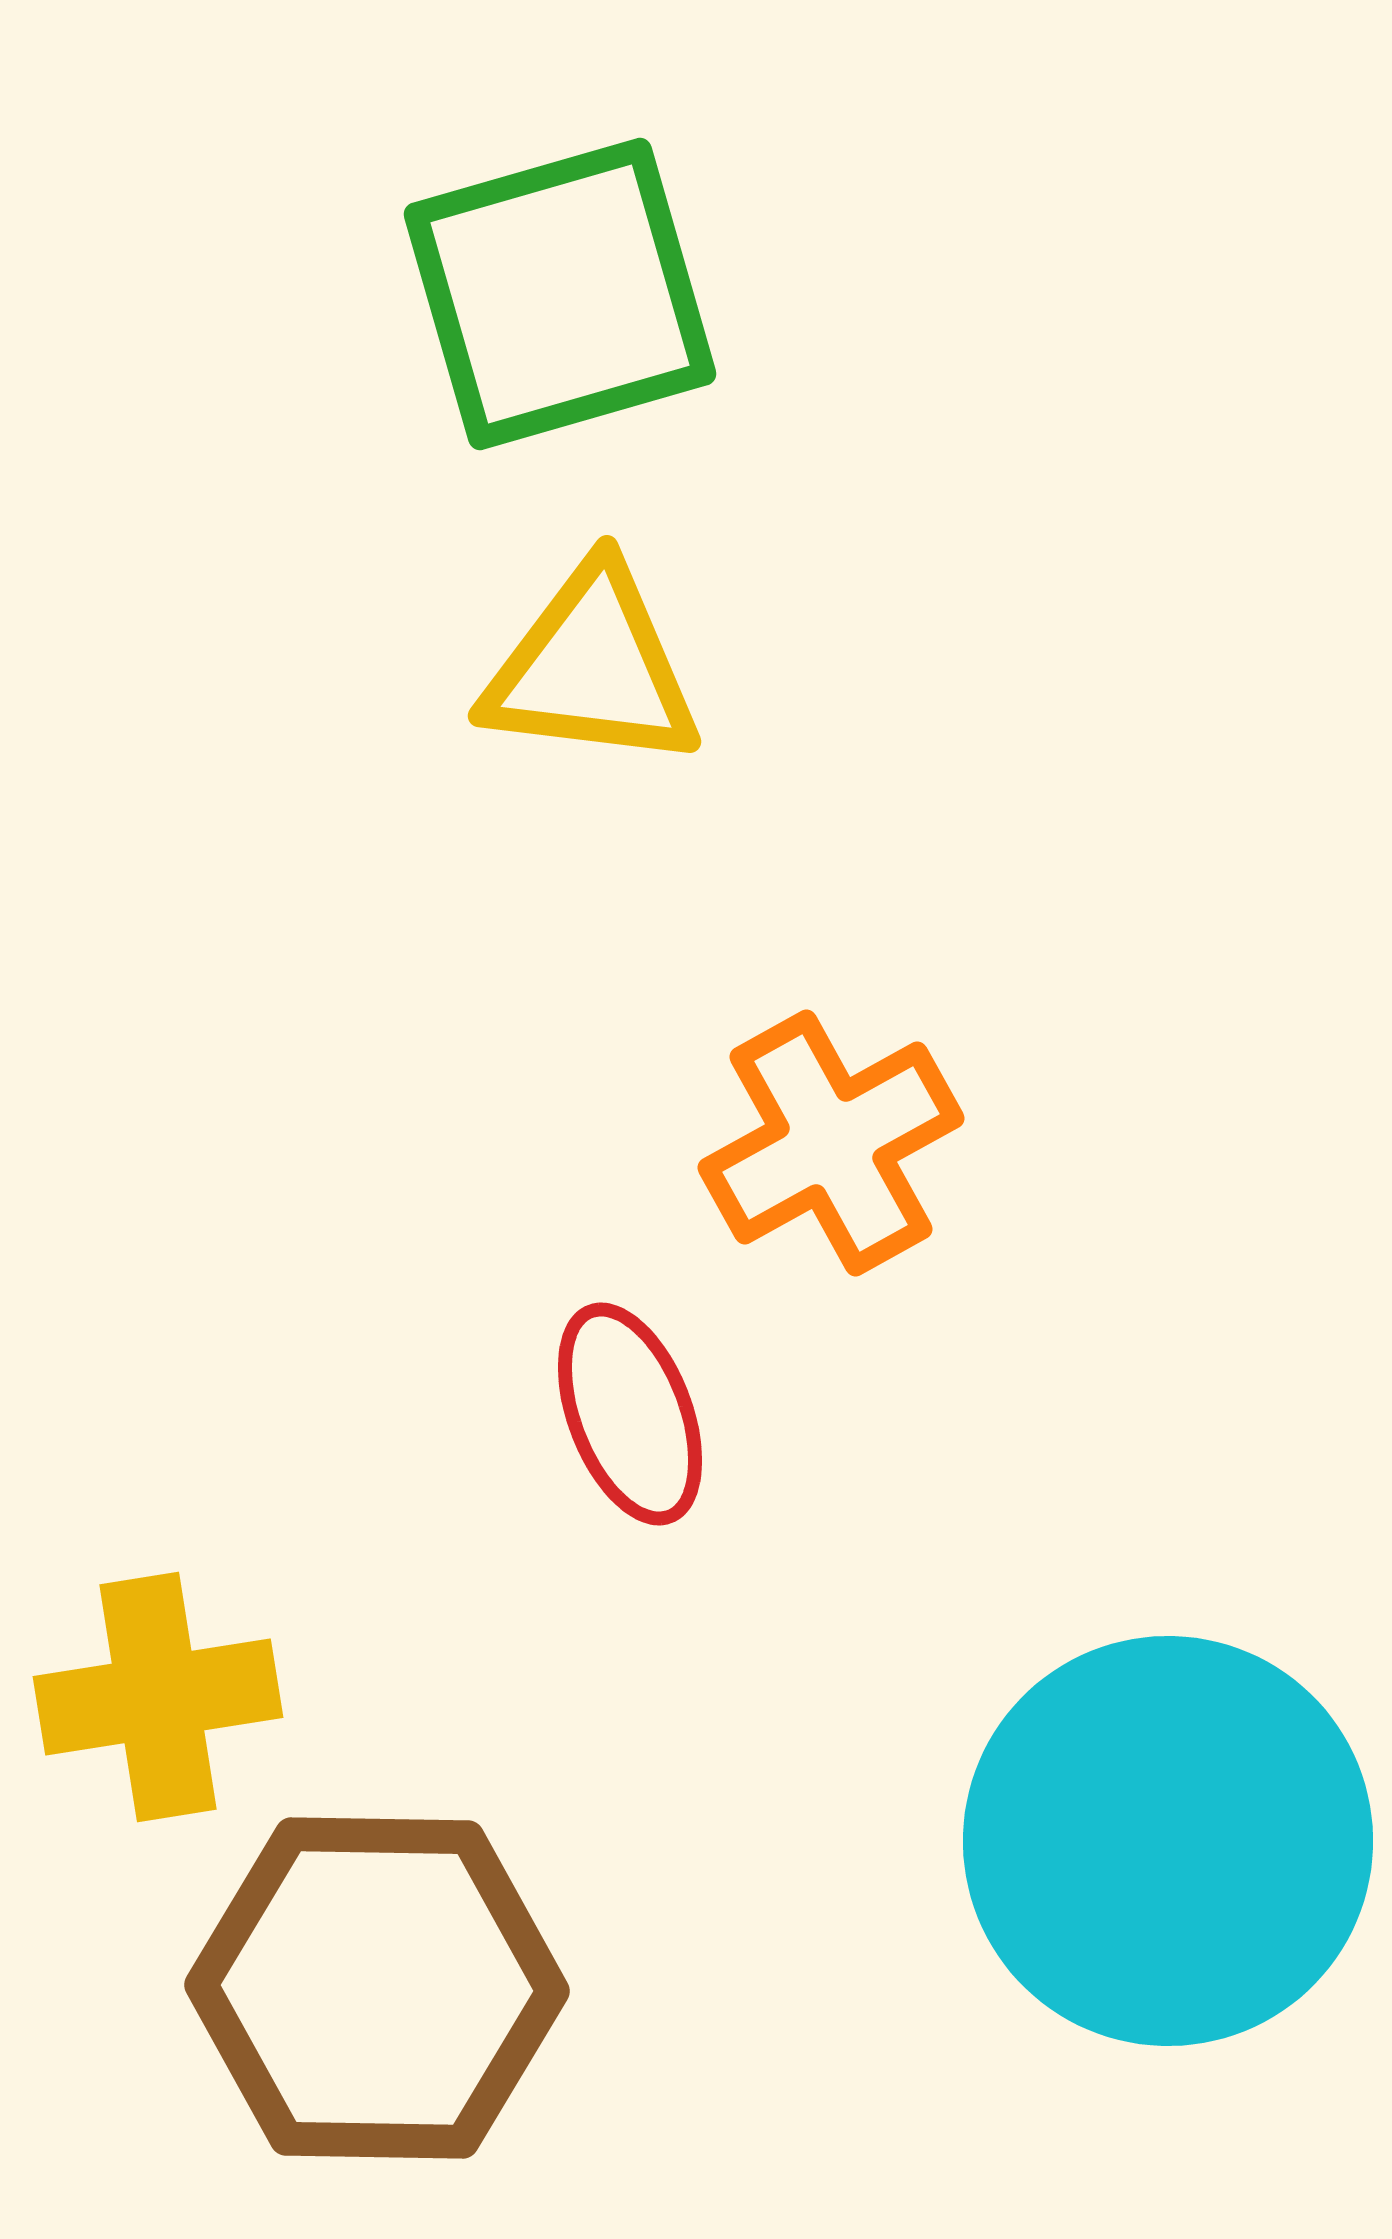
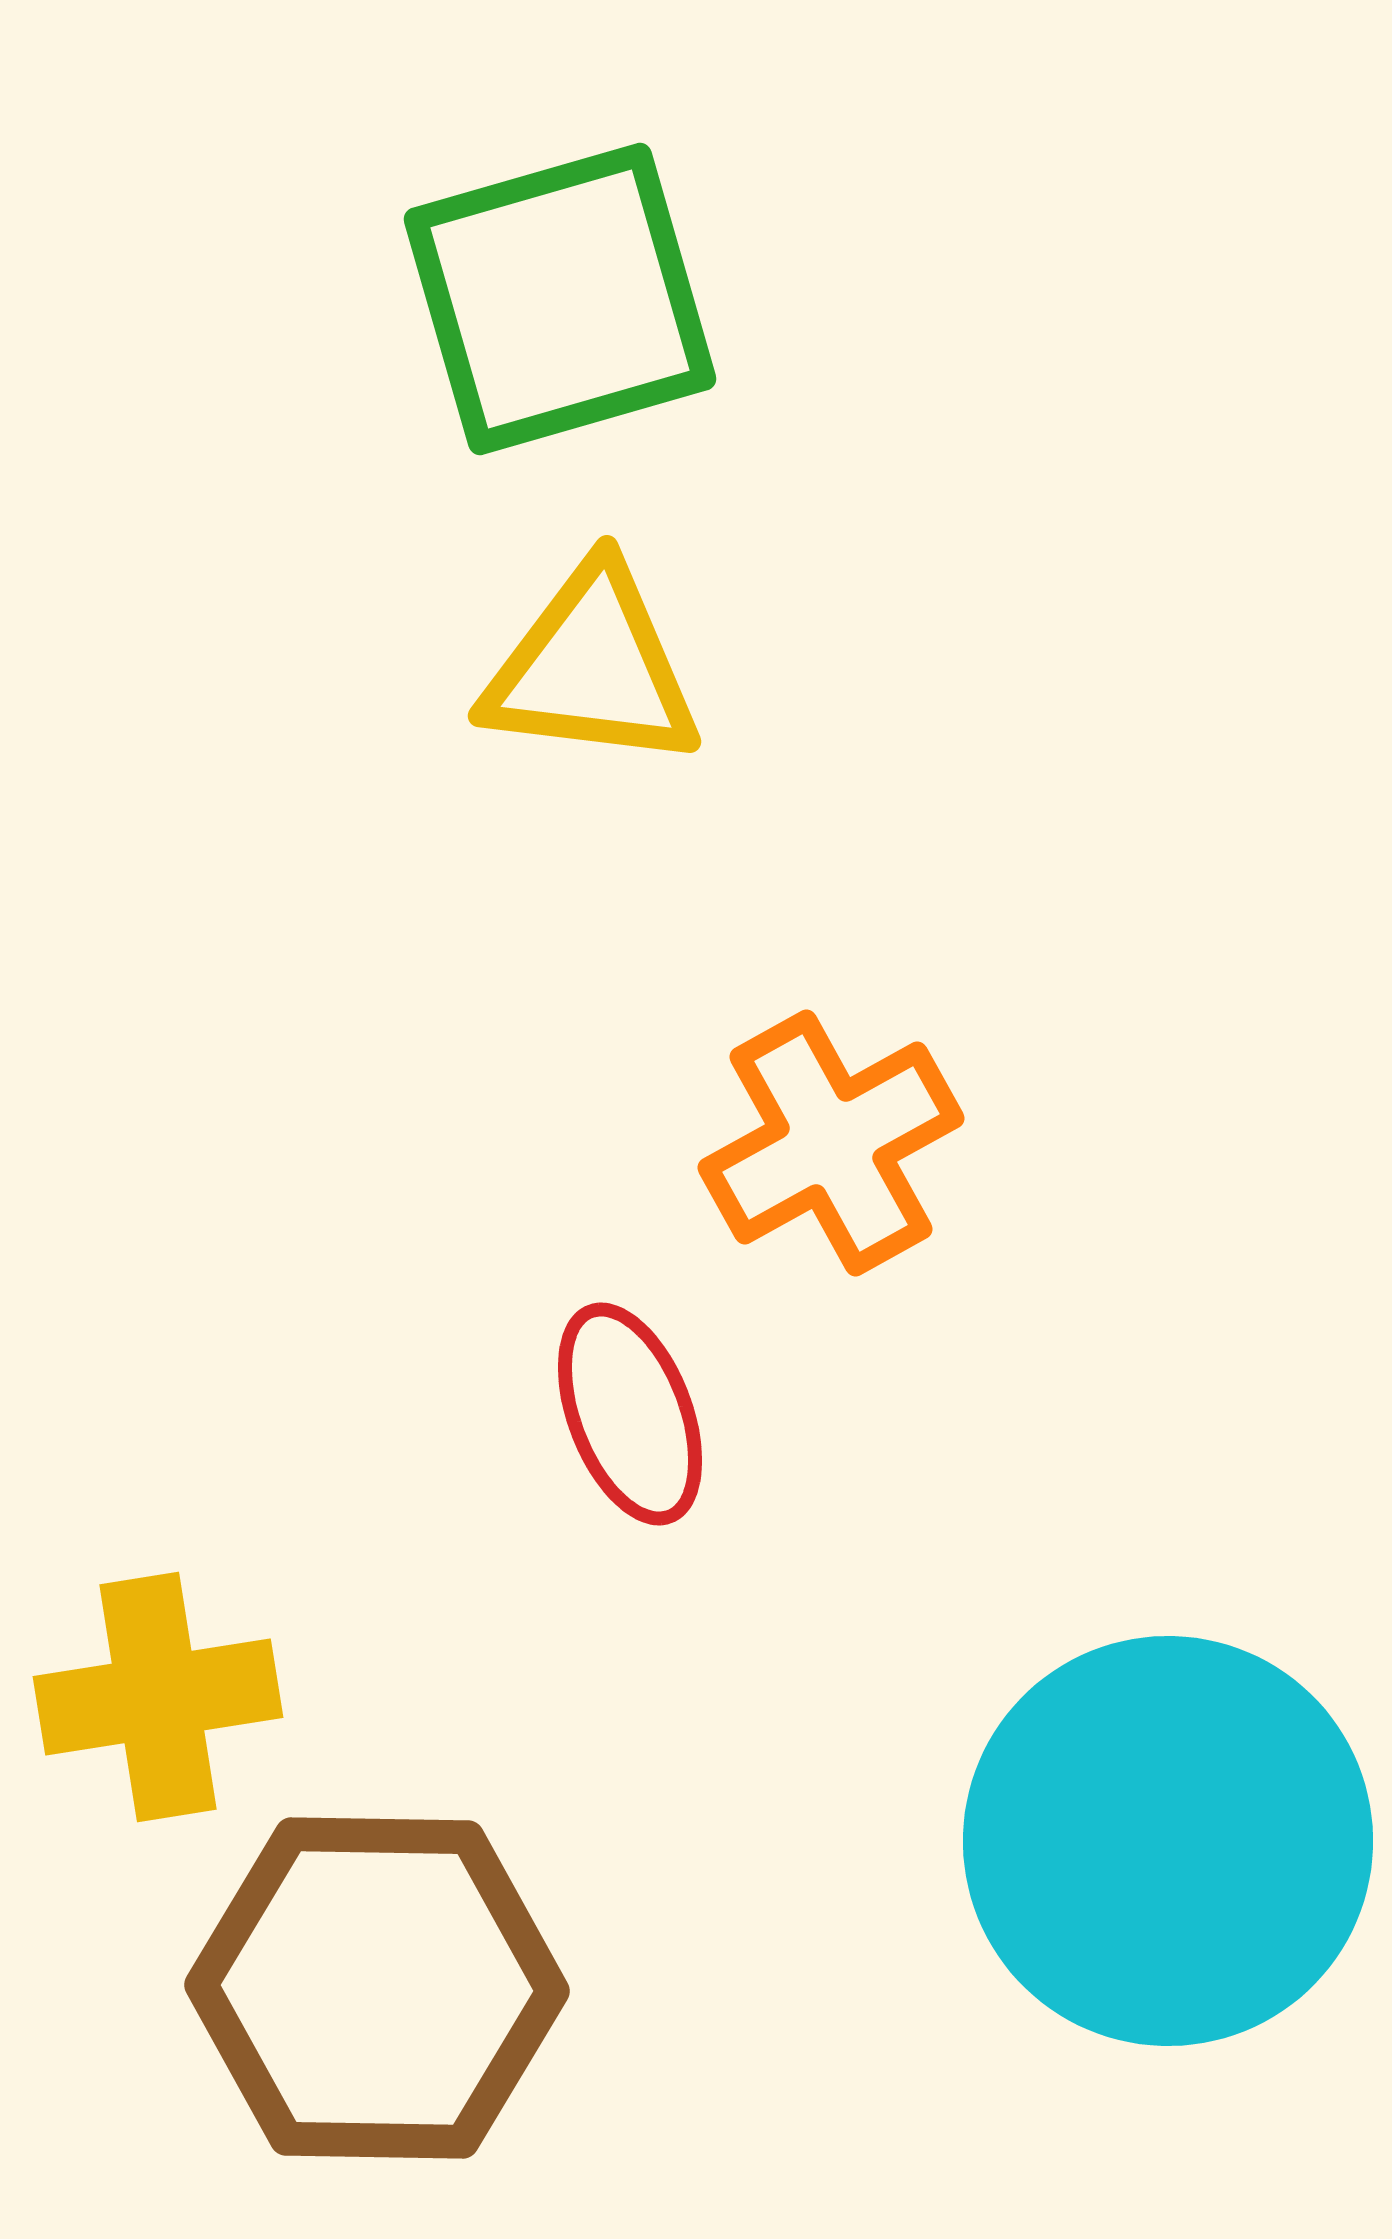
green square: moved 5 px down
